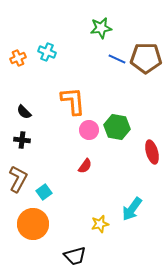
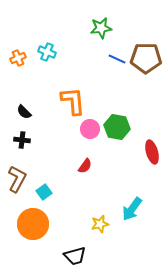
pink circle: moved 1 px right, 1 px up
brown L-shape: moved 1 px left
